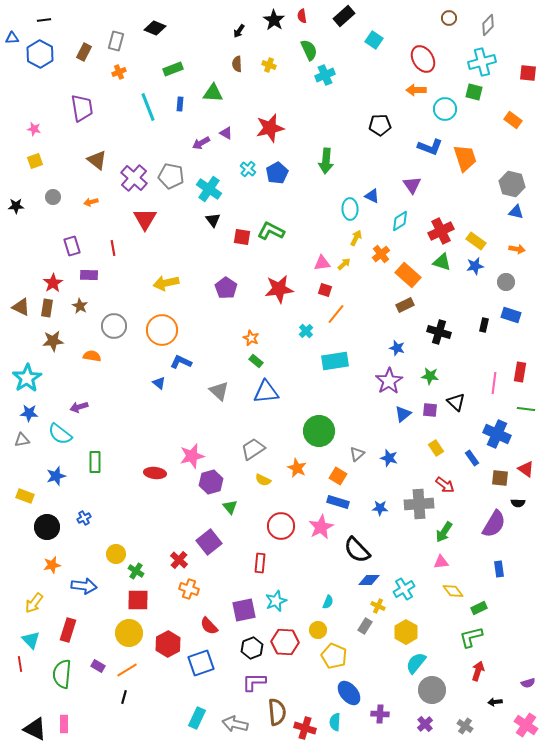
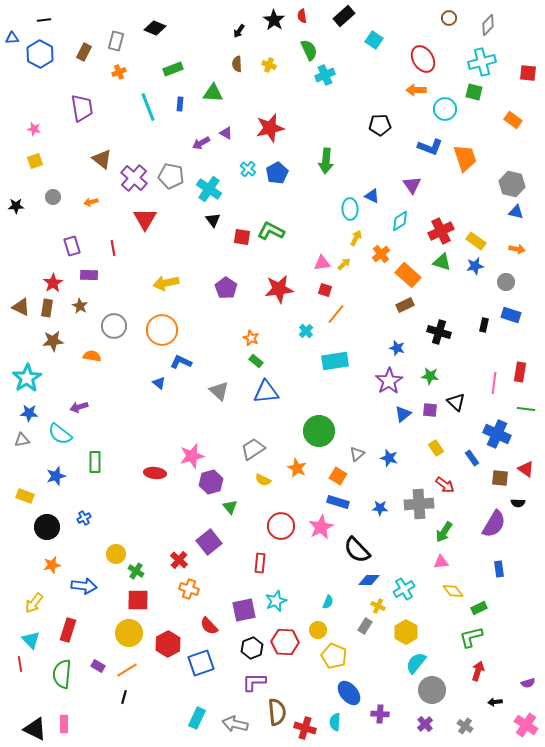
brown triangle at (97, 160): moved 5 px right, 1 px up
